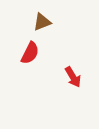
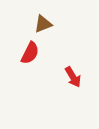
brown triangle: moved 1 px right, 2 px down
